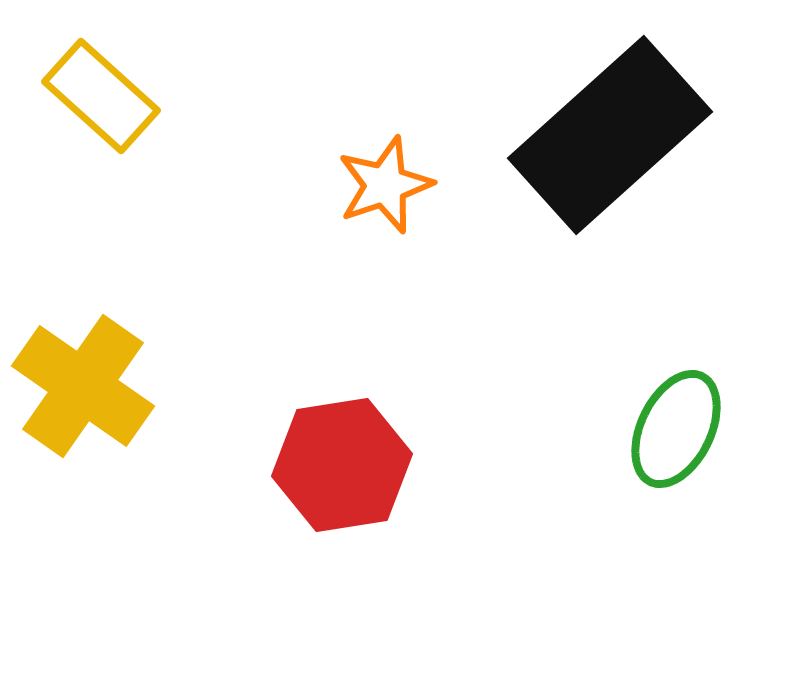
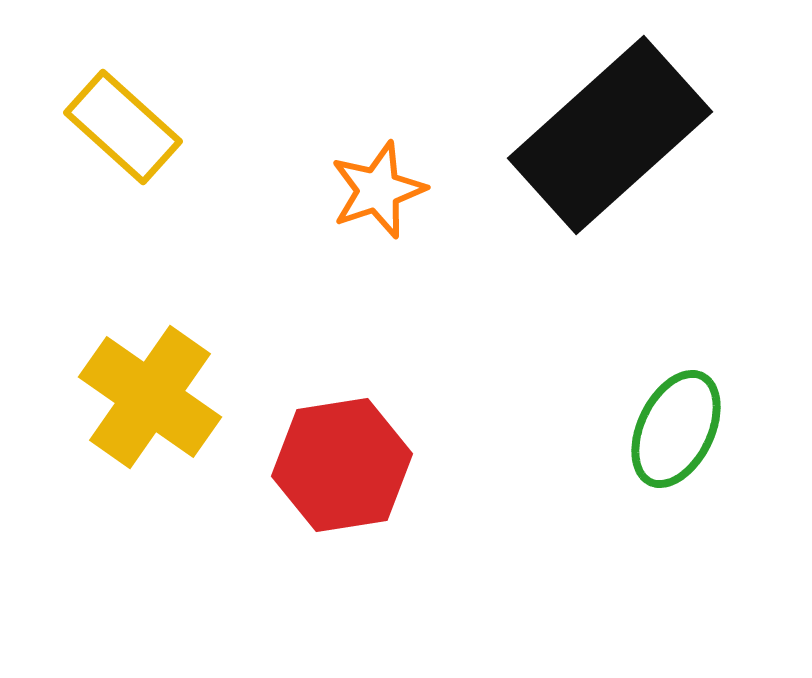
yellow rectangle: moved 22 px right, 31 px down
orange star: moved 7 px left, 5 px down
yellow cross: moved 67 px right, 11 px down
